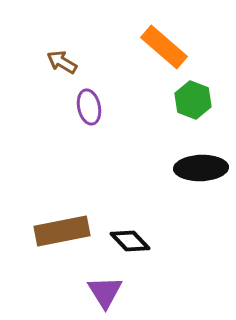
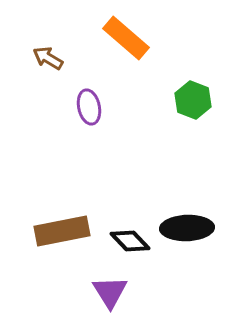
orange rectangle: moved 38 px left, 9 px up
brown arrow: moved 14 px left, 4 px up
black ellipse: moved 14 px left, 60 px down
purple triangle: moved 5 px right
